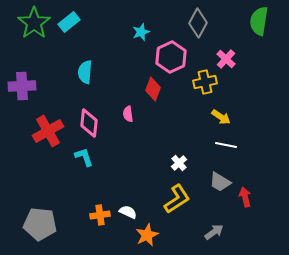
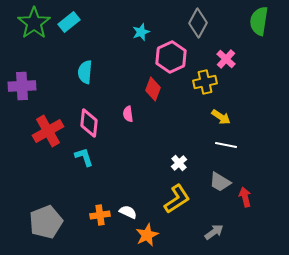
gray pentagon: moved 6 px right, 2 px up; rotated 28 degrees counterclockwise
